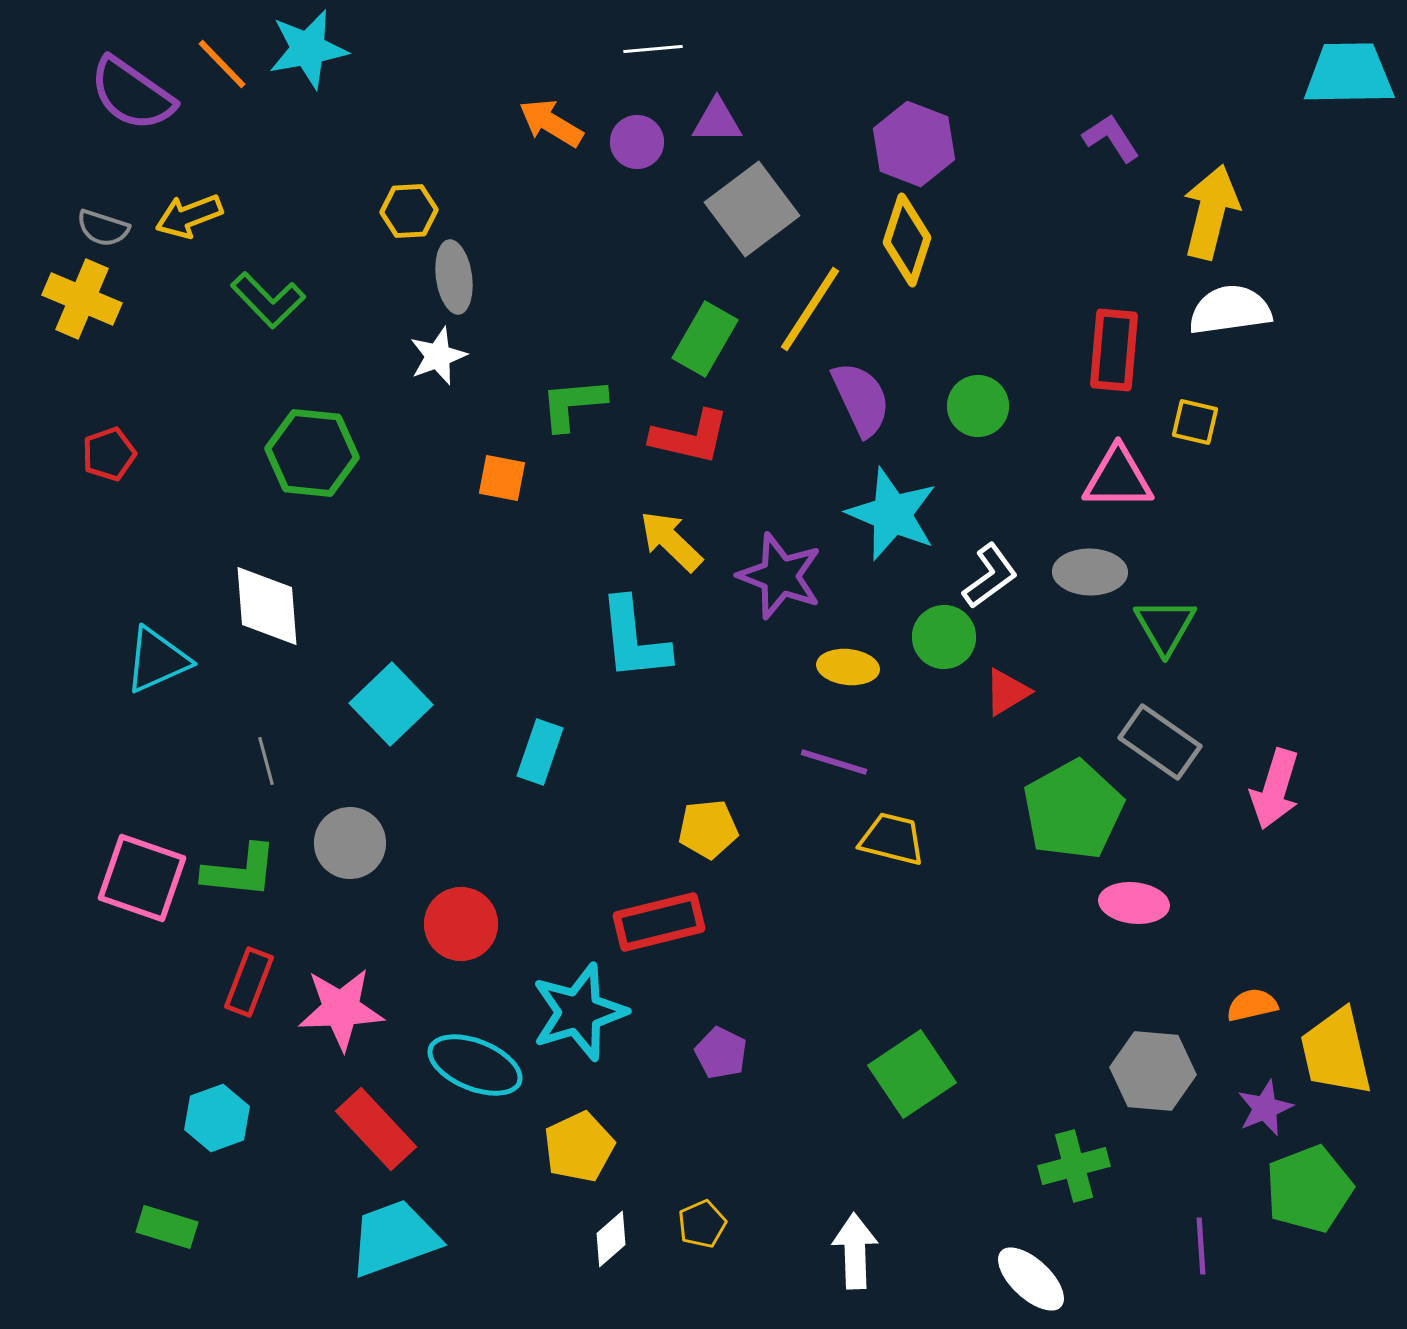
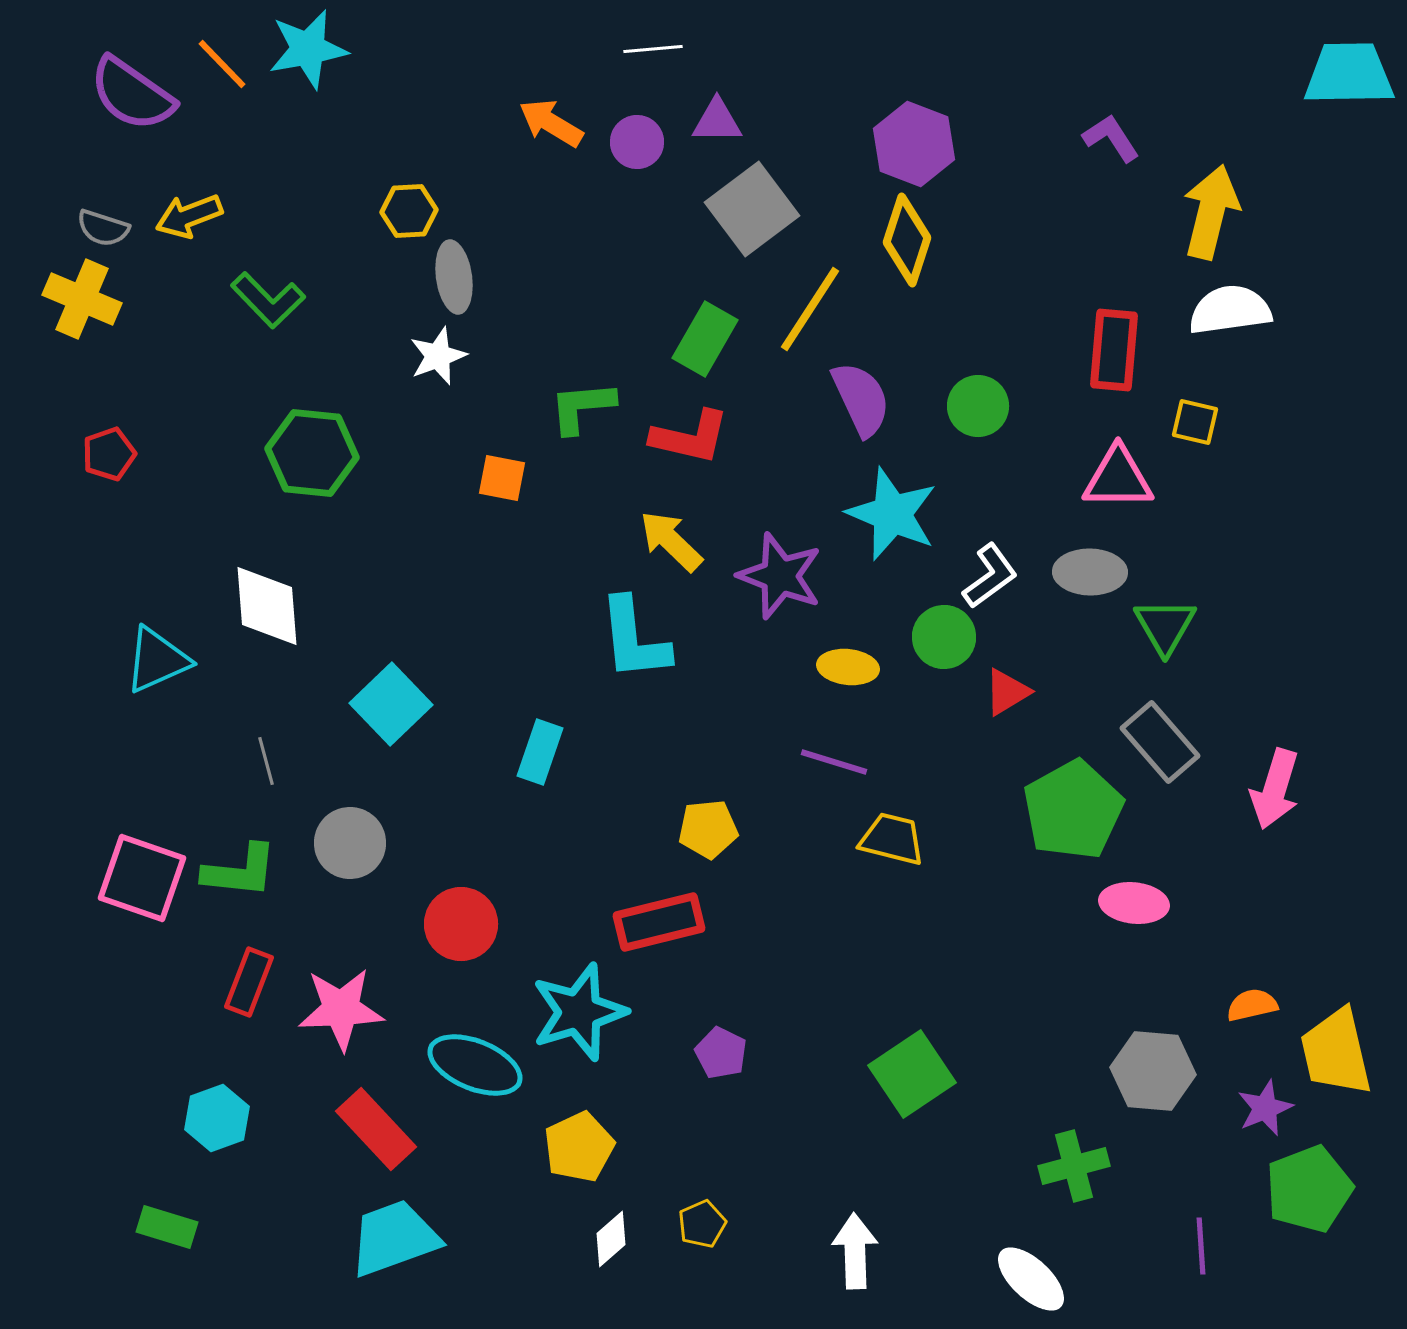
green L-shape at (573, 404): moved 9 px right, 3 px down
gray rectangle at (1160, 742): rotated 14 degrees clockwise
